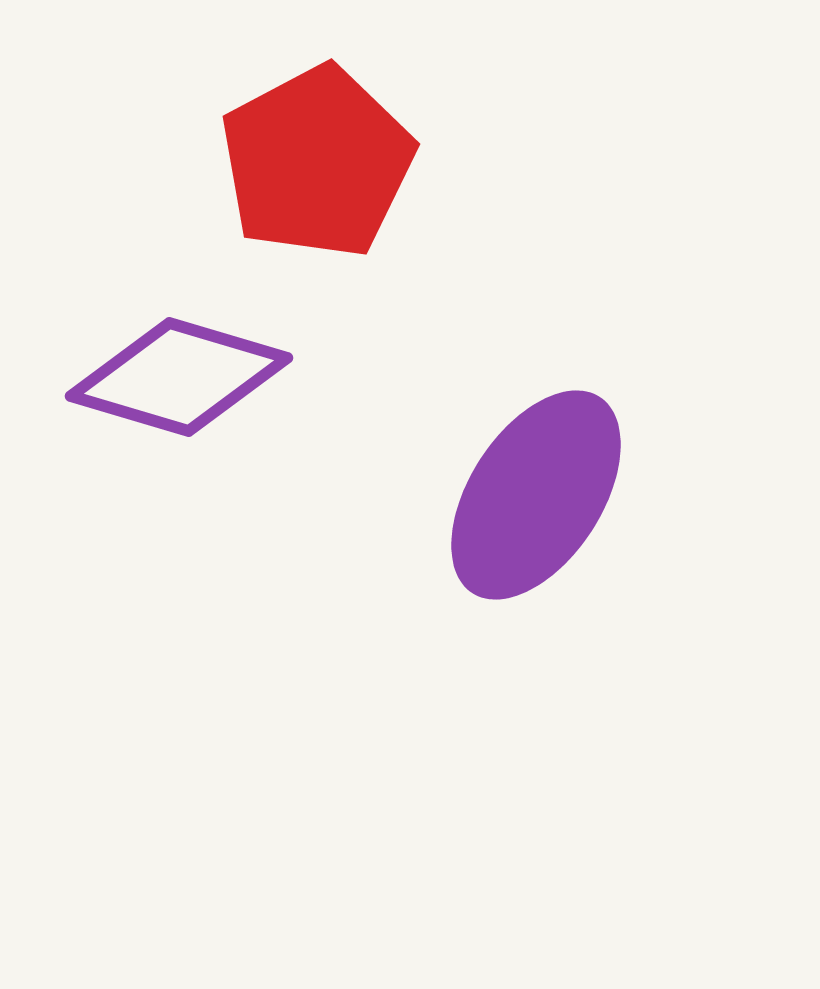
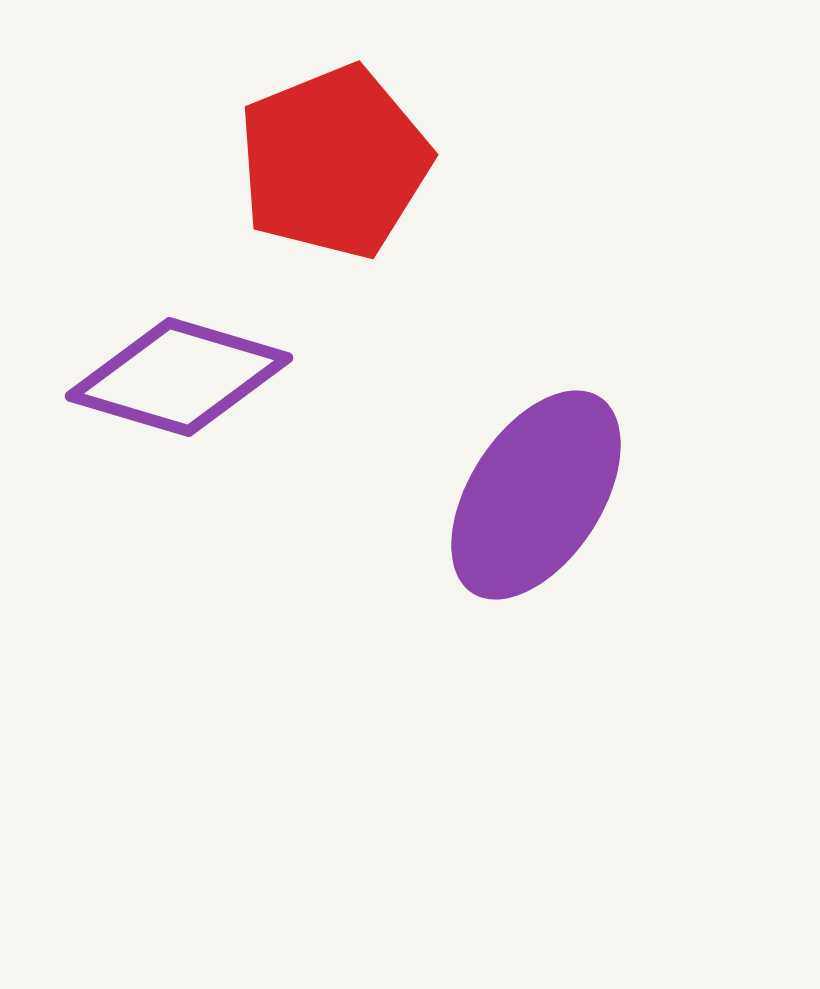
red pentagon: moved 17 px right; rotated 6 degrees clockwise
